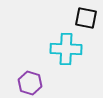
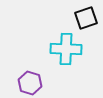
black square: rotated 30 degrees counterclockwise
